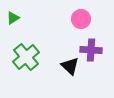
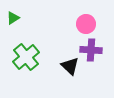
pink circle: moved 5 px right, 5 px down
